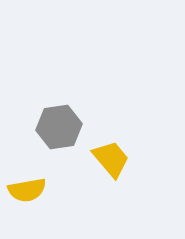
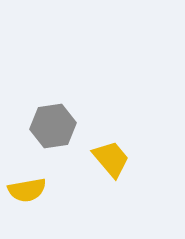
gray hexagon: moved 6 px left, 1 px up
